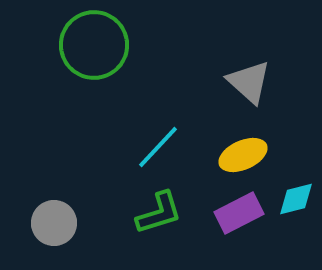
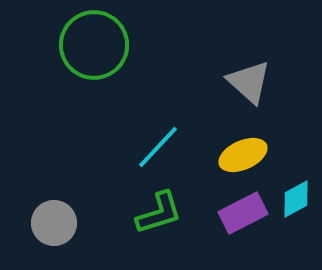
cyan diamond: rotated 15 degrees counterclockwise
purple rectangle: moved 4 px right
